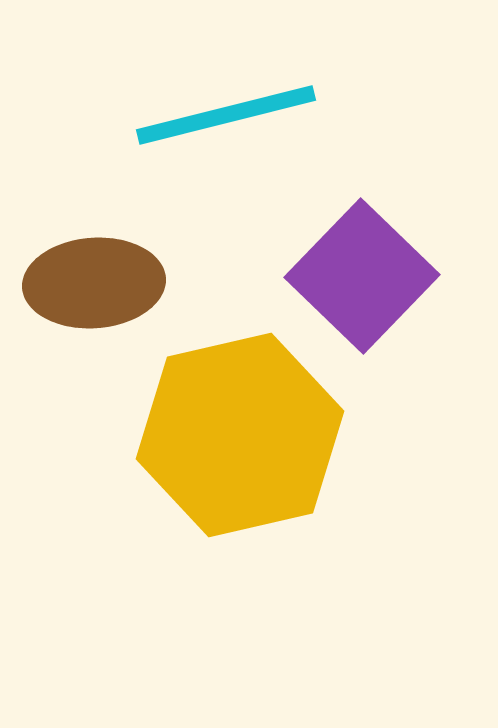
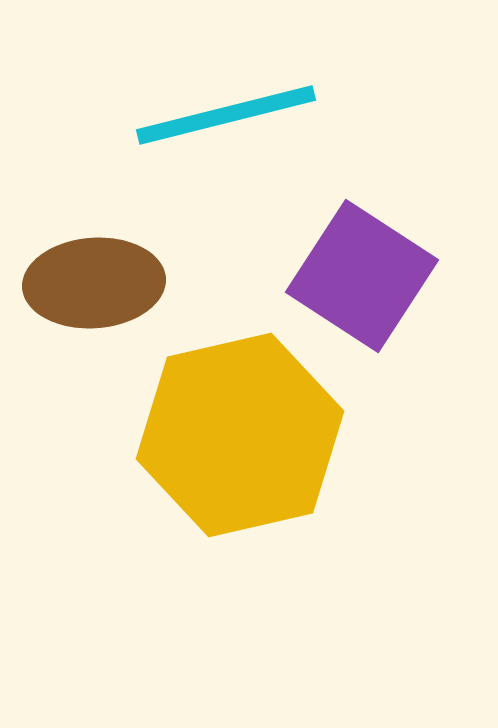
purple square: rotated 11 degrees counterclockwise
